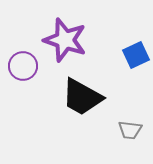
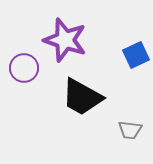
purple circle: moved 1 px right, 2 px down
